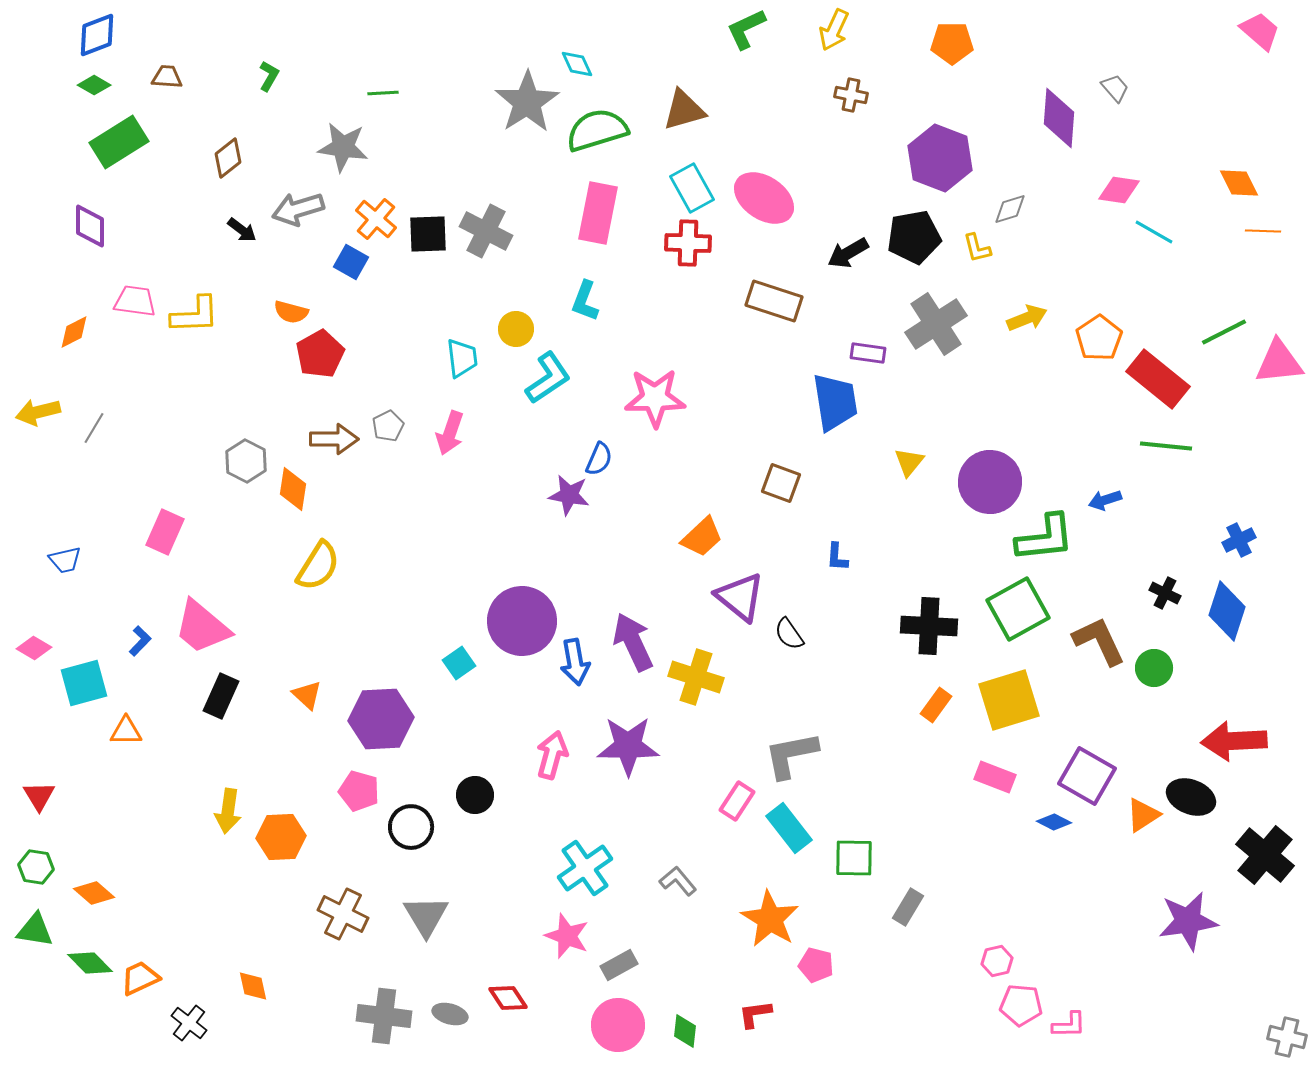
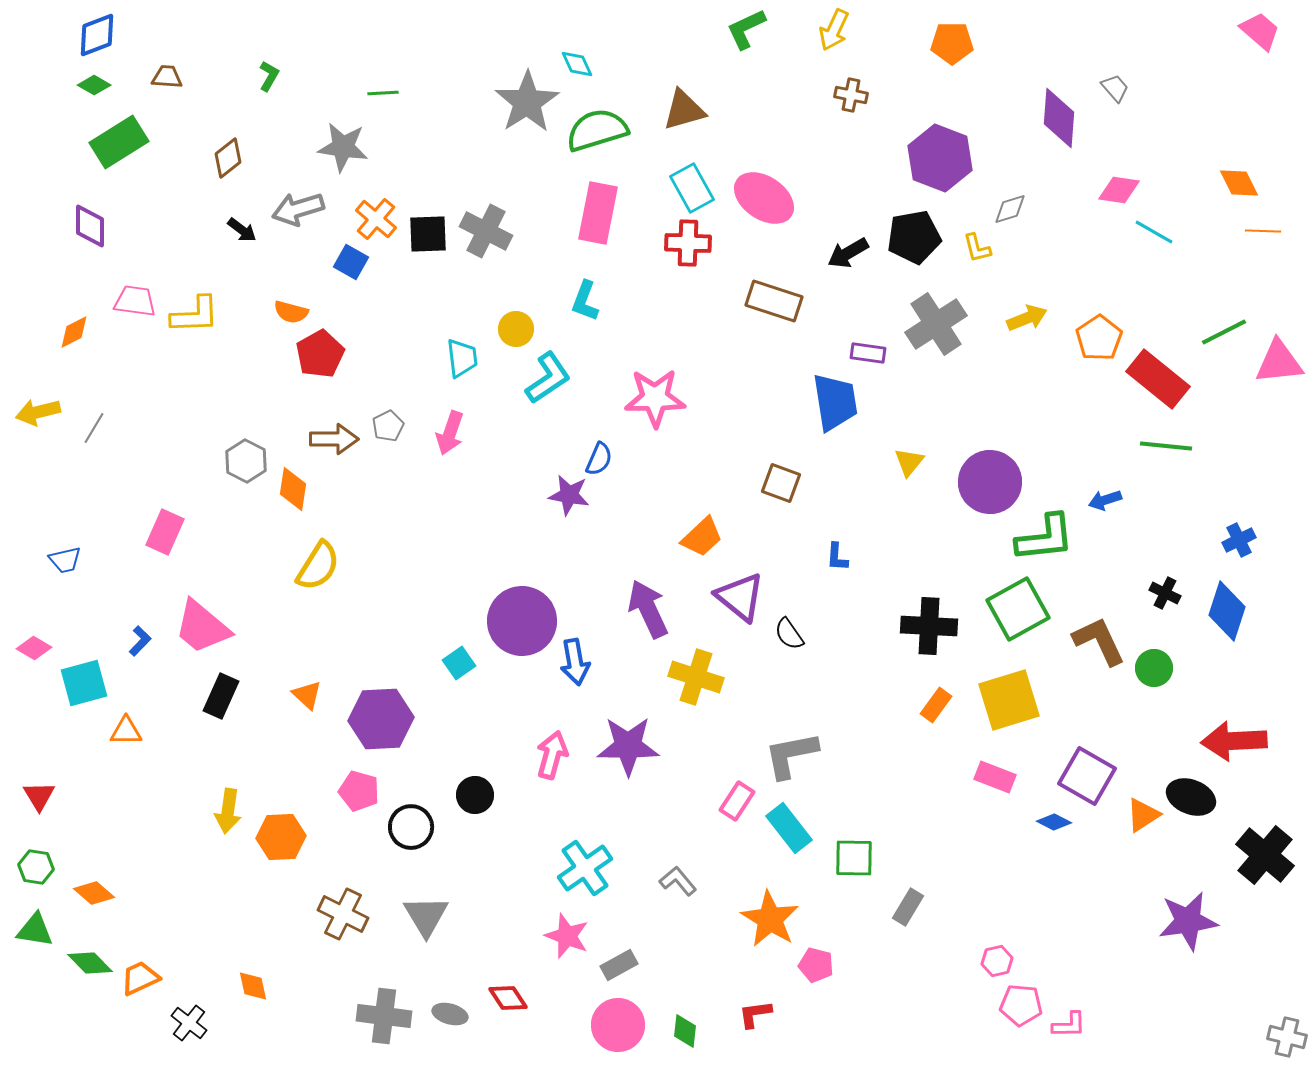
purple arrow at (633, 642): moved 15 px right, 33 px up
